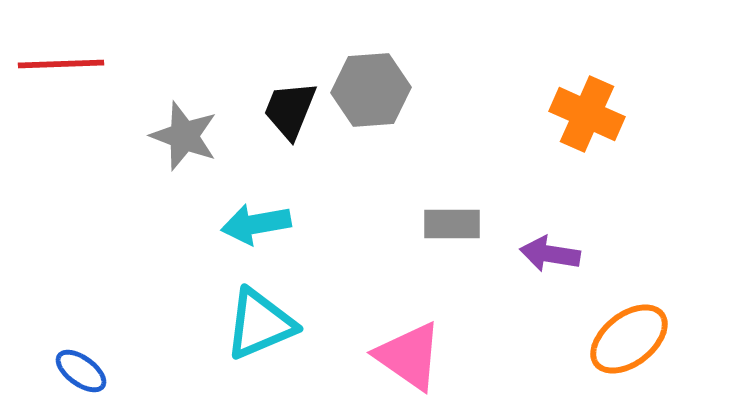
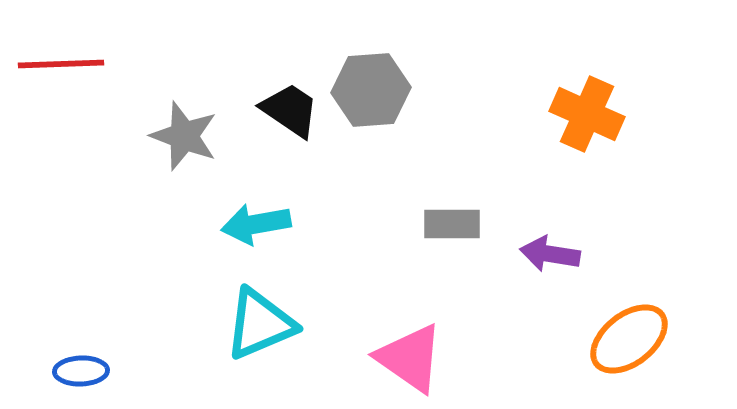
black trapezoid: rotated 102 degrees clockwise
pink triangle: moved 1 px right, 2 px down
blue ellipse: rotated 38 degrees counterclockwise
